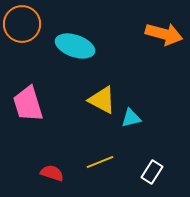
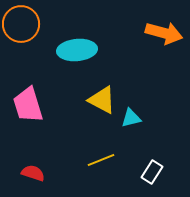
orange circle: moved 1 px left
orange arrow: moved 1 px up
cyan ellipse: moved 2 px right, 4 px down; rotated 24 degrees counterclockwise
pink trapezoid: moved 1 px down
yellow line: moved 1 px right, 2 px up
red semicircle: moved 19 px left
